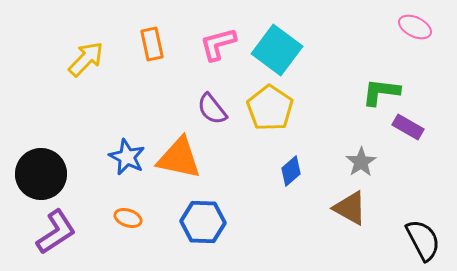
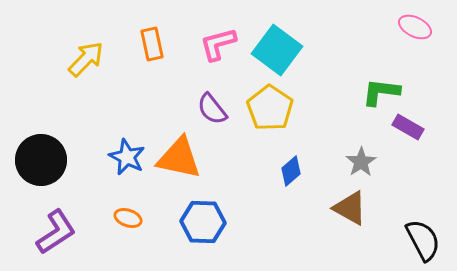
black circle: moved 14 px up
